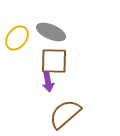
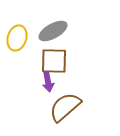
gray ellipse: moved 2 px right, 1 px up; rotated 52 degrees counterclockwise
yellow ellipse: rotated 20 degrees counterclockwise
brown semicircle: moved 7 px up
